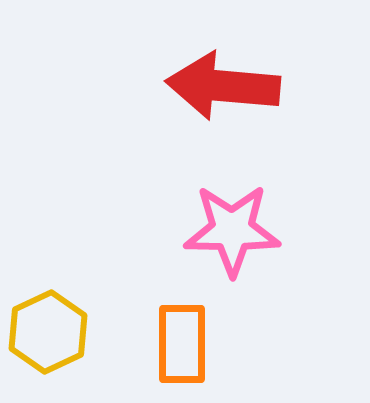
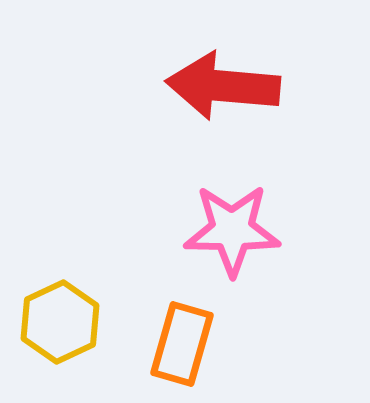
yellow hexagon: moved 12 px right, 10 px up
orange rectangle: rotated 16 degrees clockwise
